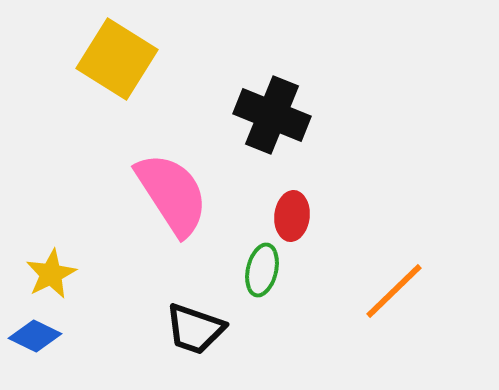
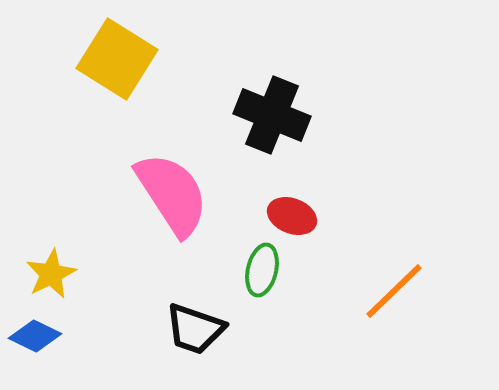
red ellipse: rotated 75 degrees counterclockwise
